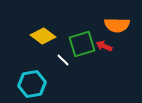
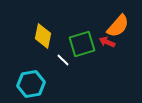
orange semicircle: moved 1 px right, 1 px down; rotated 50 degrees counterclockwise
yellow diamond: rotated 65 degrees clockwise
red arrow: moved 3 px right, 4 px up
cyan hexagon: moved 1 px left
